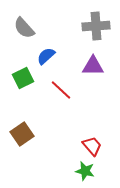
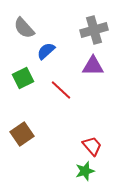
gray cross: moved 2 px left, 4 px down; rotated 12 degrees counterclockwise
blue semicircle: moved 5 px up
green star: rotated 30 degrees counterclockwise
